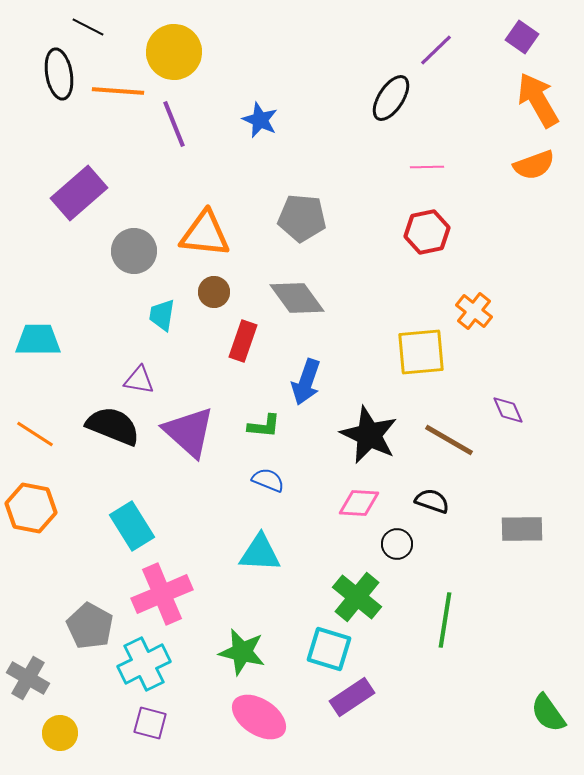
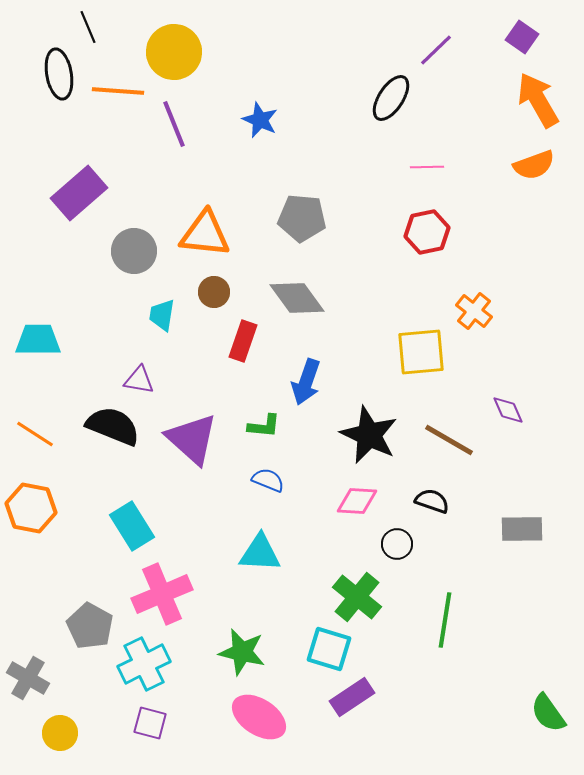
black line at (88, 27): rotated 40 degrees clockwise
purple triangle at (189, 432): moved 3 px right, 7 px down
pink diamond at (359, 503): moved 2 px left, 2 px up
